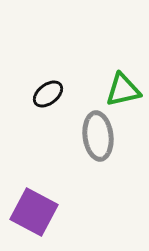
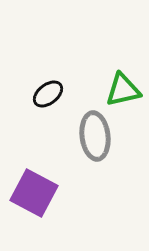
gray ellipse: moved 3 px left
purple square: moved 19 px up
